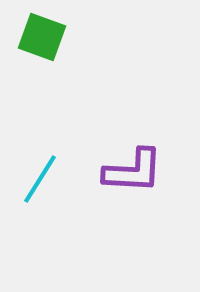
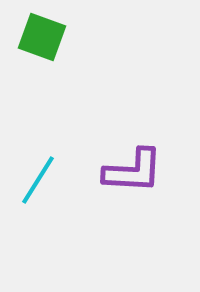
cyan line: moved 2 px left, 1 px down
